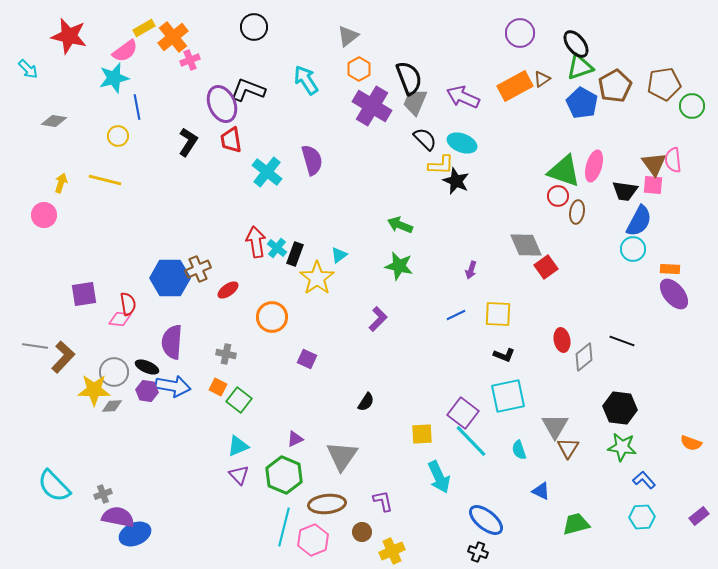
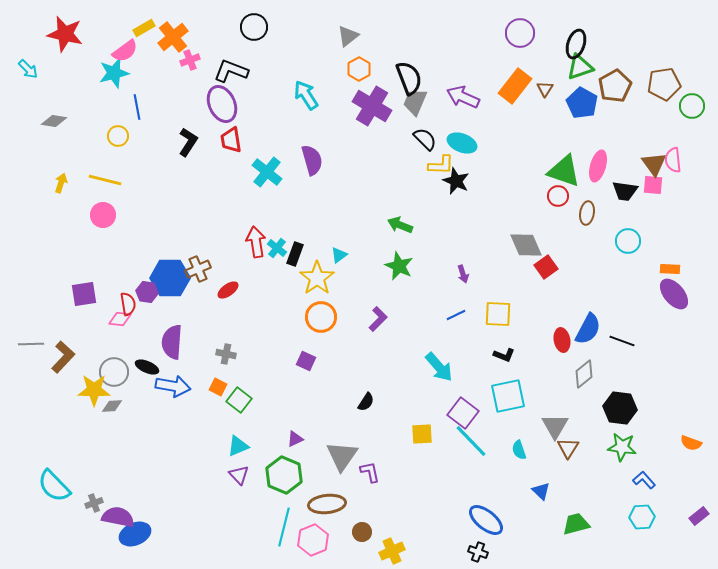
red star at (69, 36): moved 4 px left, 2 px up
black ellipse at (576, 44): rotated 56 degrees clockwise
cyan star at (114, 78): moved 5 px up
brown triangle at (542, 79): moved 3 px right, 10 px down; rotated 24 degrees counterclockwise
cyan arrow at (306, 80): moved 15 px down
orange rectangle at (515, 86): rotated 24 degrees counterclockwise
black L-shape at (248, 90): moved 17 px left, 19 px up
pink ellipse at (594, 166): moved 4 px right
brown ellipse at (577, 212): moved 10 px right, 1 px down
pink circle at (44, 215): moved 59 px right
blue semicircle at (639, 221): moved 51 px left, 108 px down
cyan circle at (633, 249): moved 5 px left, 8 px up
green star at (399, 266): rotated 12 degrees clockwise
purple arrow at (471, 270): moved 8 px left, 4 px down; rotated 36 degrees counterclockwise
orange circle at (272, 317): moved 49 px right
gray line at (35, 346): moved 4 px left, 2 px up; rotated 10 degrees counterclockwise
gray diamond at (584, 357): moved 17 px down
purple square at (307, 359): moved 1 px left, 2 px down
purple hexagon at (147, 391): moved 99 px up
cyan arrow at (439, 477): moved 110 px up; rotated 16 degrees counterclockwise
blue triangle at (541, 491): rotated 18 degrees clockwise
gray cross at (103, 494): moved 9 px left, 9 px down
purple L-shape at (383, 501): moved 13 px left, 29 px up
